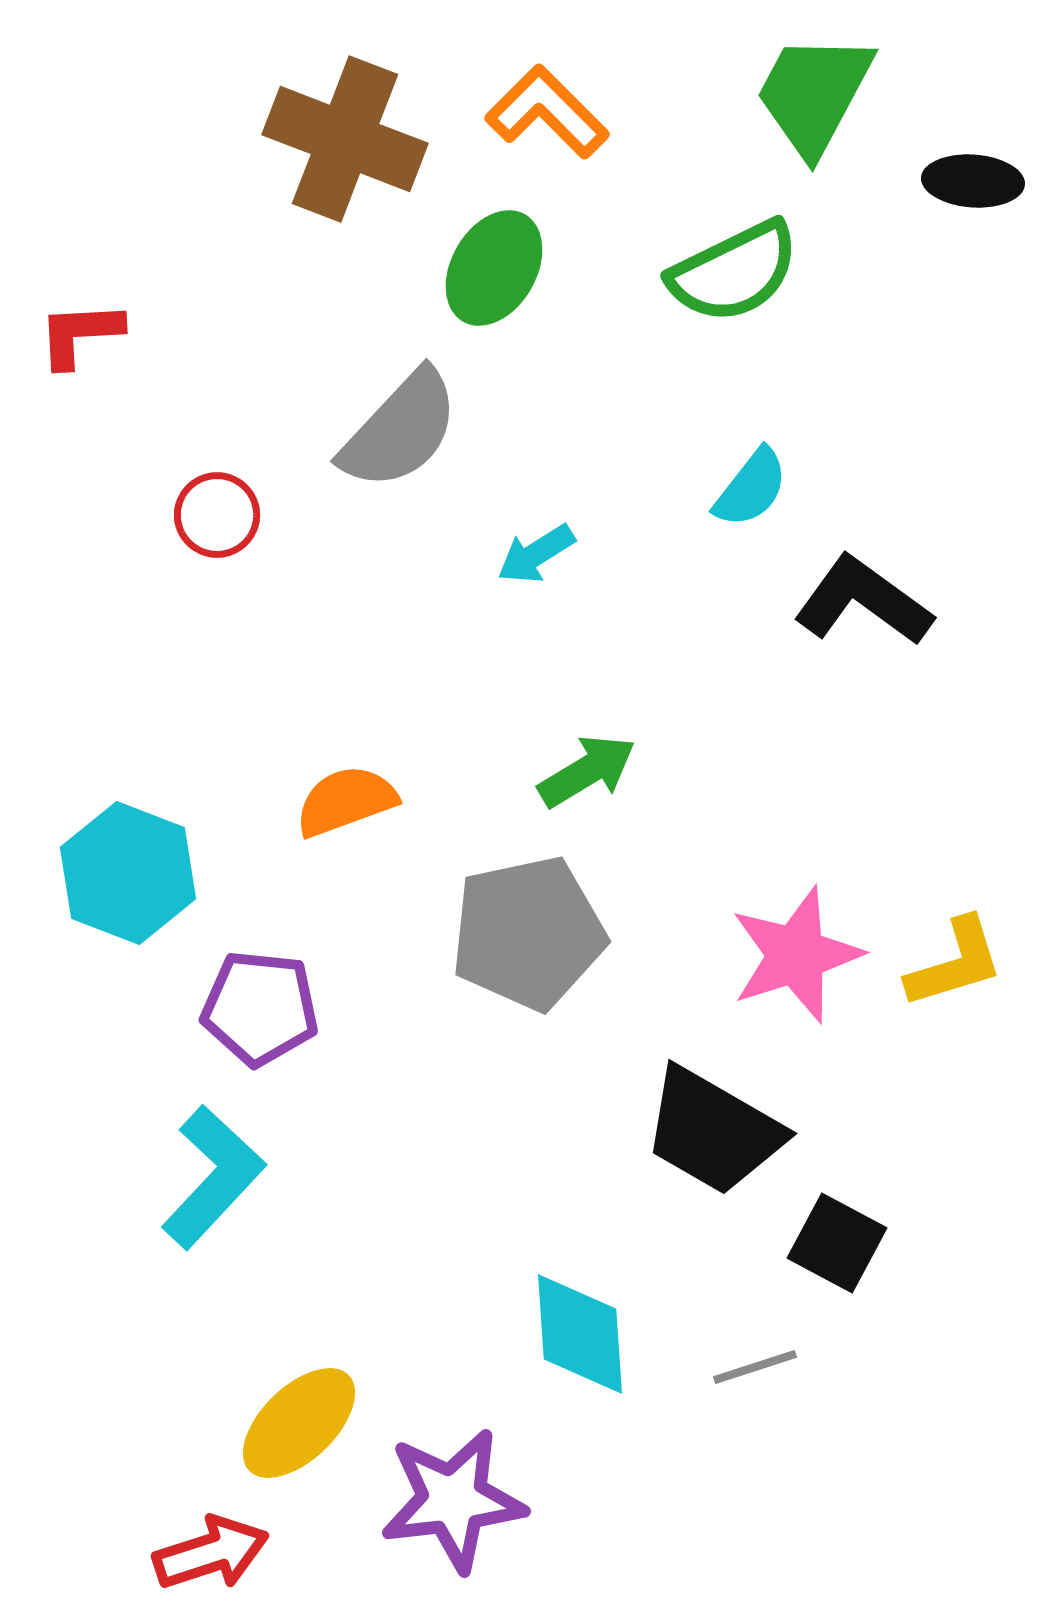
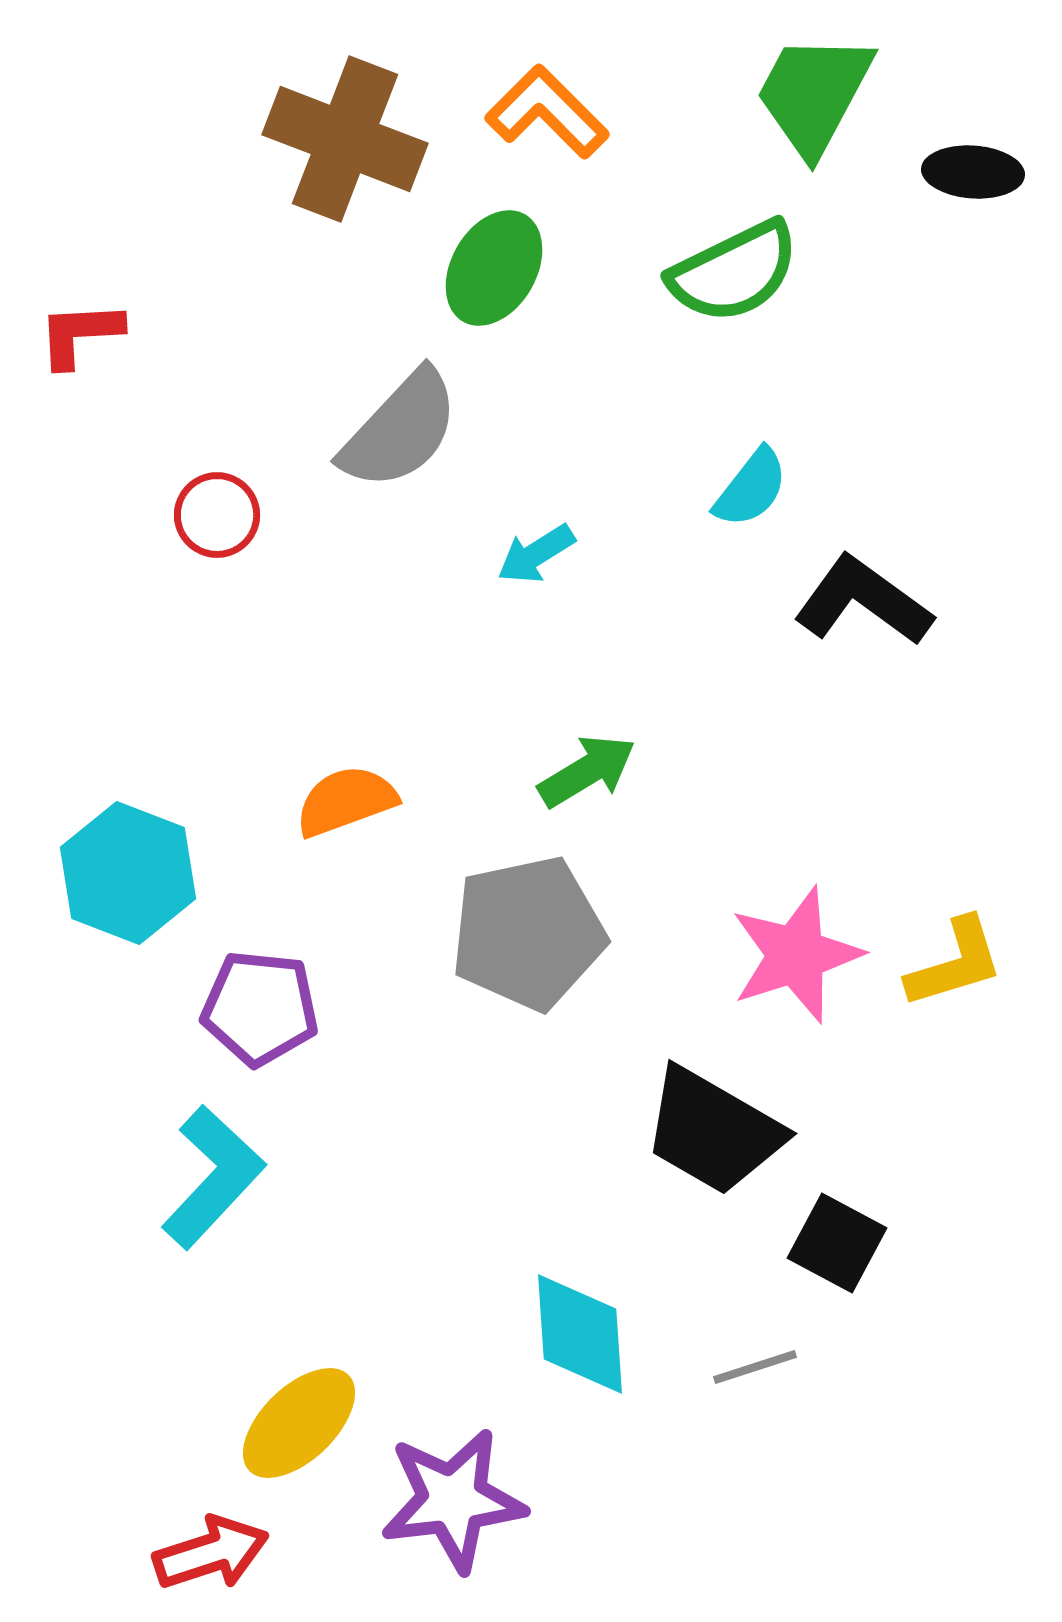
black ellipse: moved 9 px up
